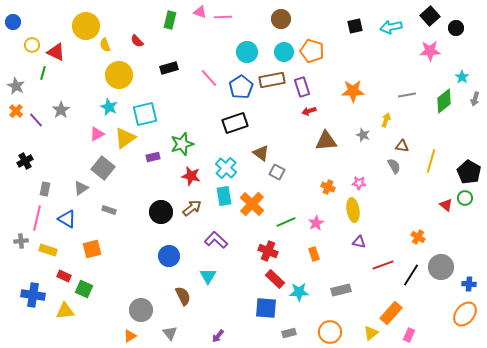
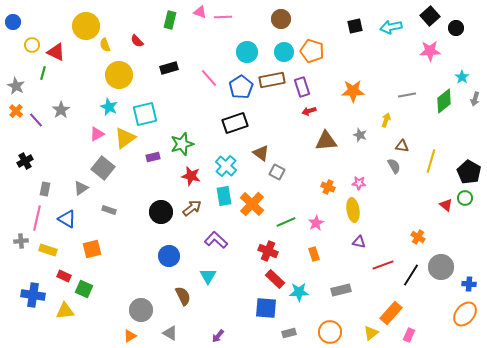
gray star at (363, 135): moved 3 px left
cyan cross at (226, 168): moved 2 px up
gray triangle at (170, 333): rotated 21 degrees counterclockwise
